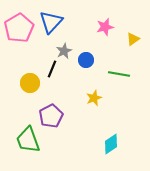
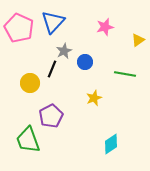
blue triangle: moved 2 px right
pink pentagon: rotated 16 degrees counterclockwise
yellow triangle: moved 5 px right, 1 px down
blue circle: moved 1 px left, 2 px down
green line: moved 6 px right
